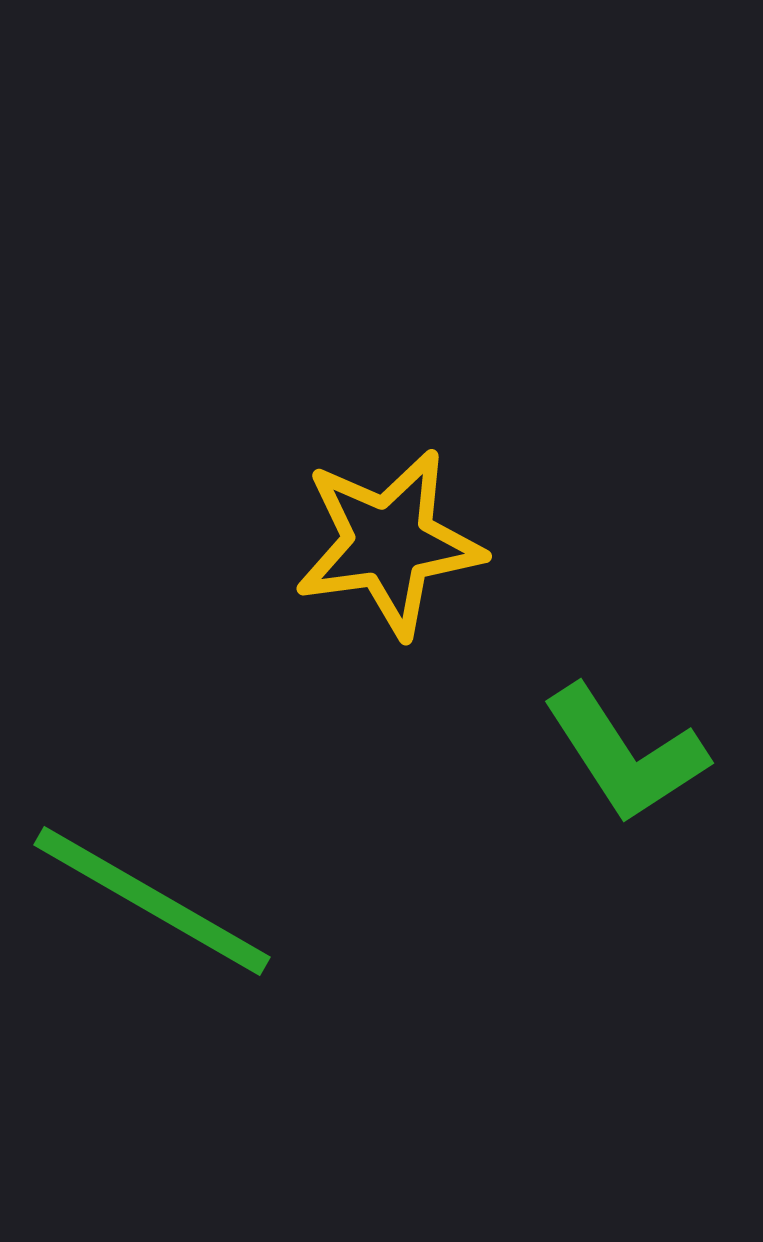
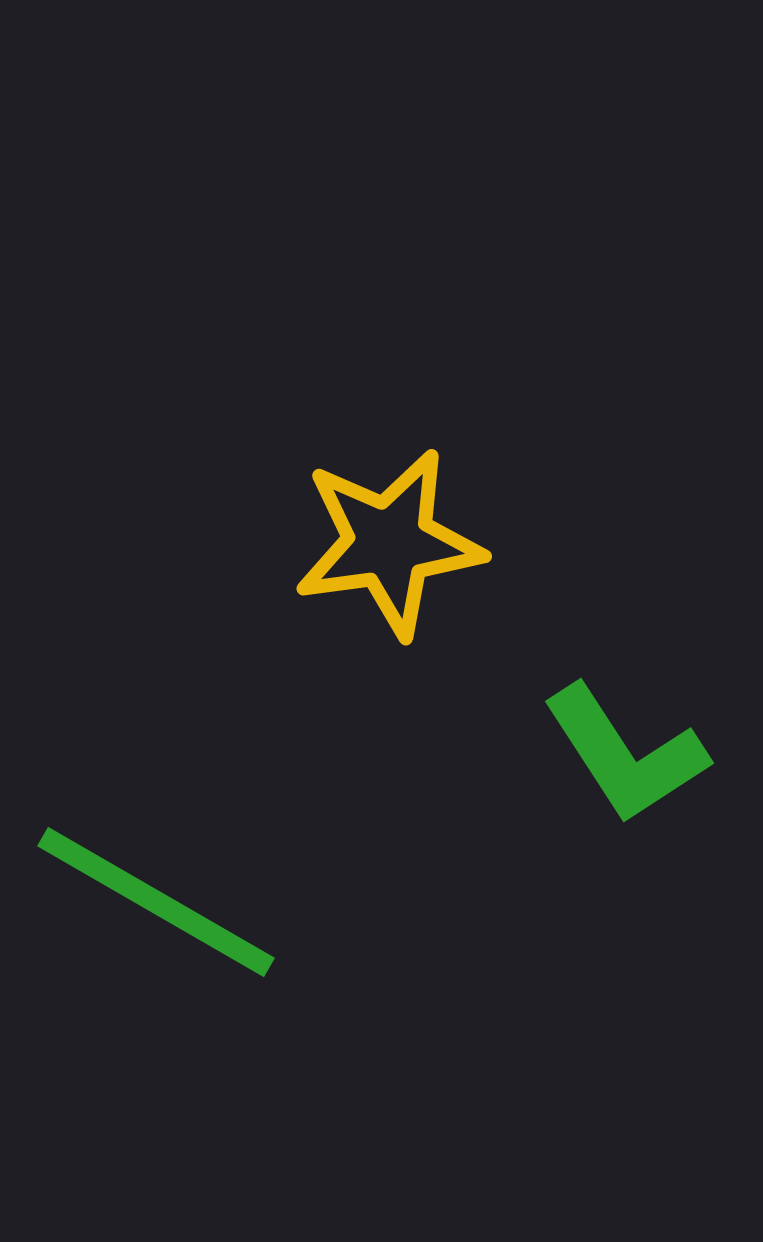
green line: moved 4 px right, 1 px down
